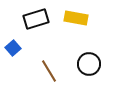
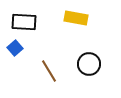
black rectangle: moved 12 px left, 3 px down; rotated 20 degrees clockwise
blue square: moved 2 px right
